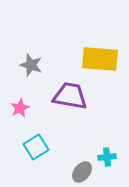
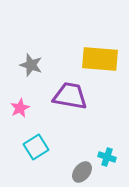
cyan cross: rotated 24 degrees clockwise
